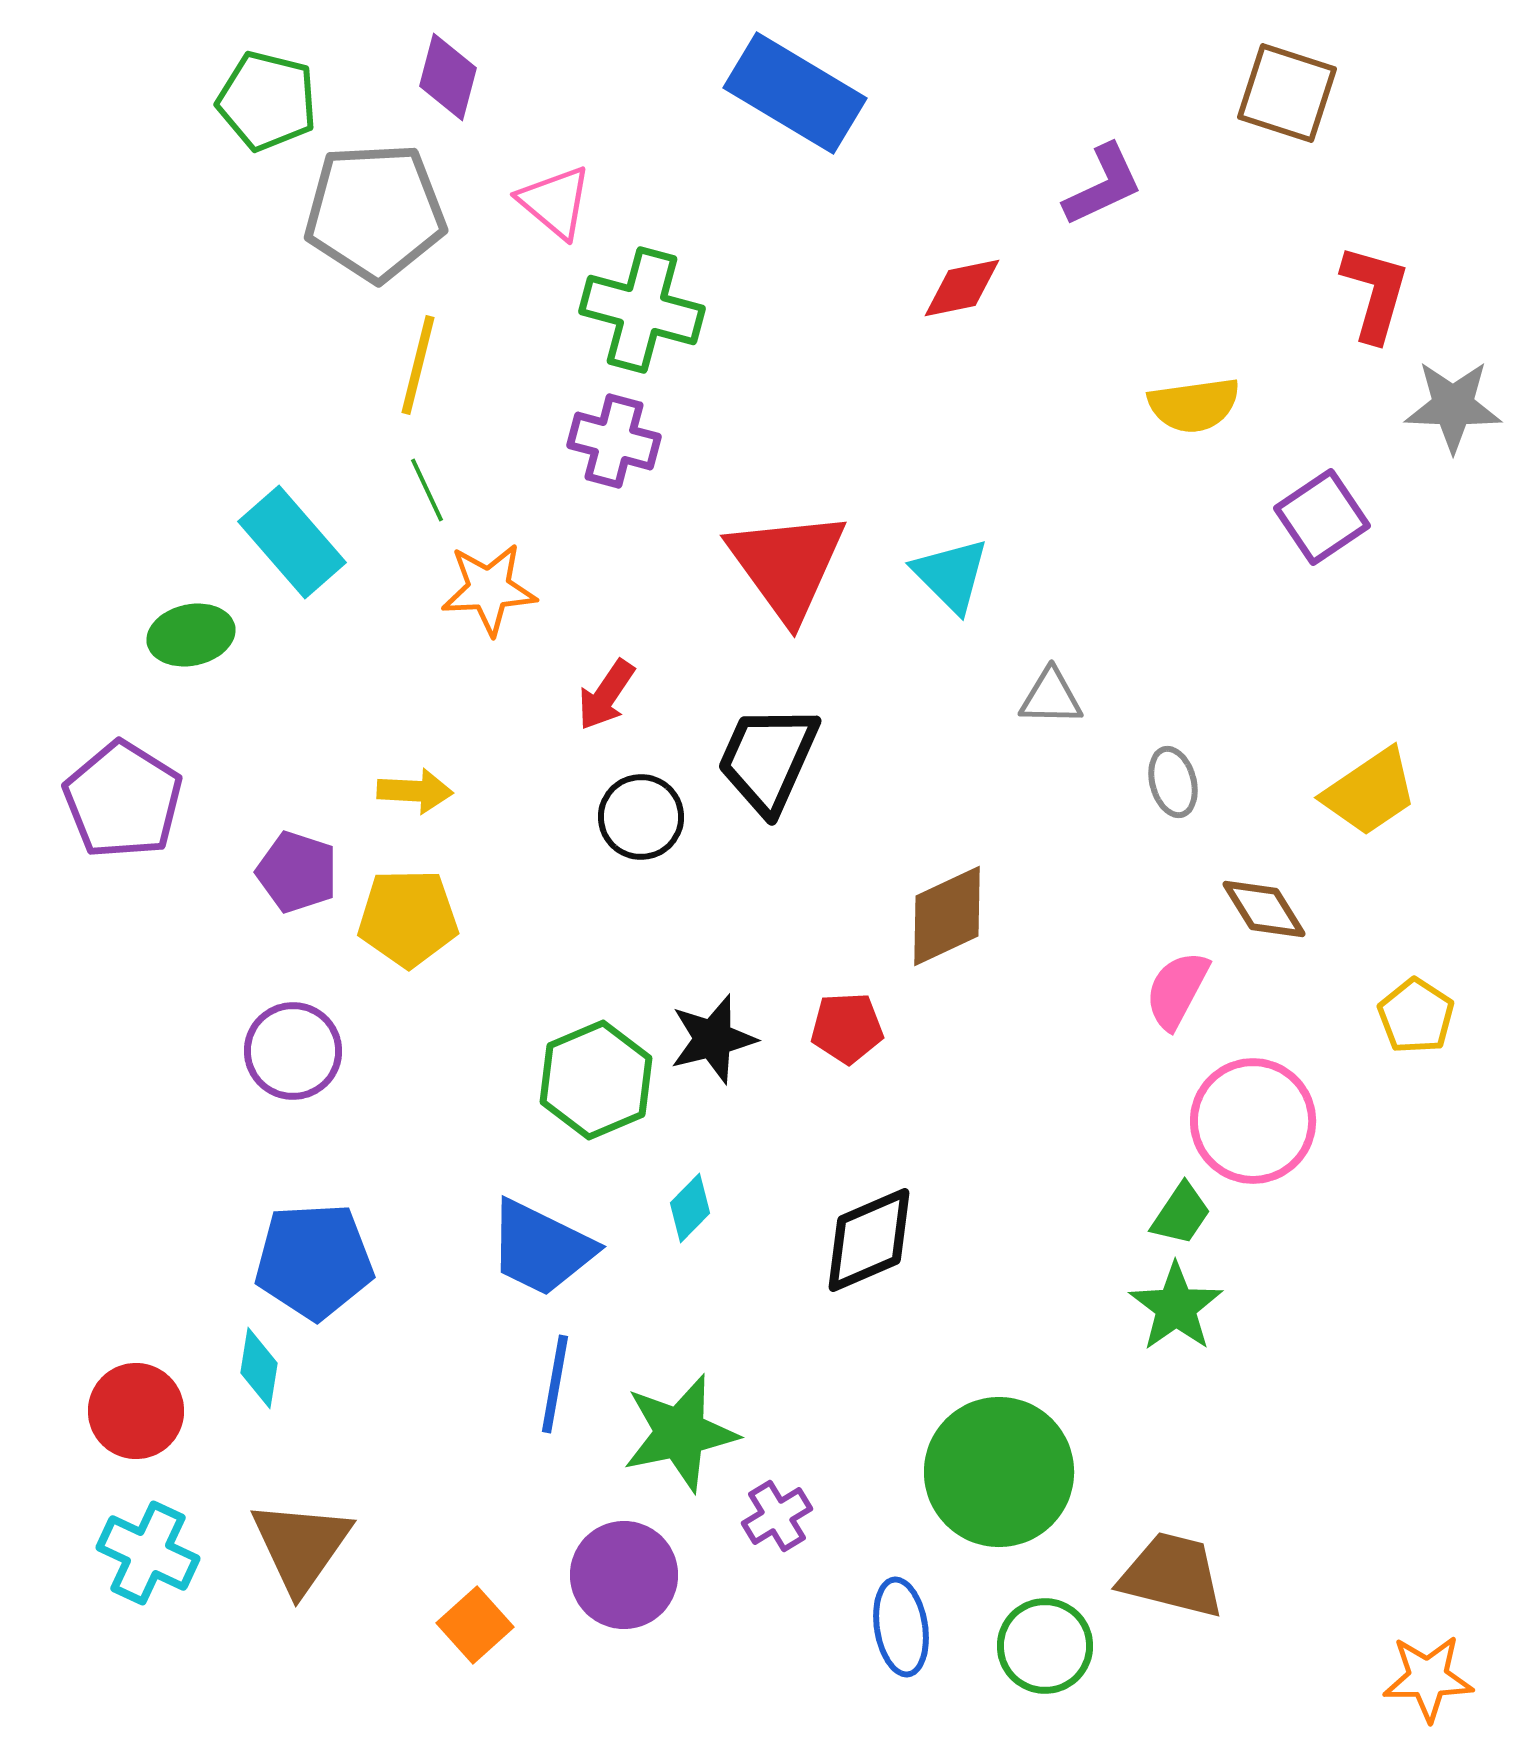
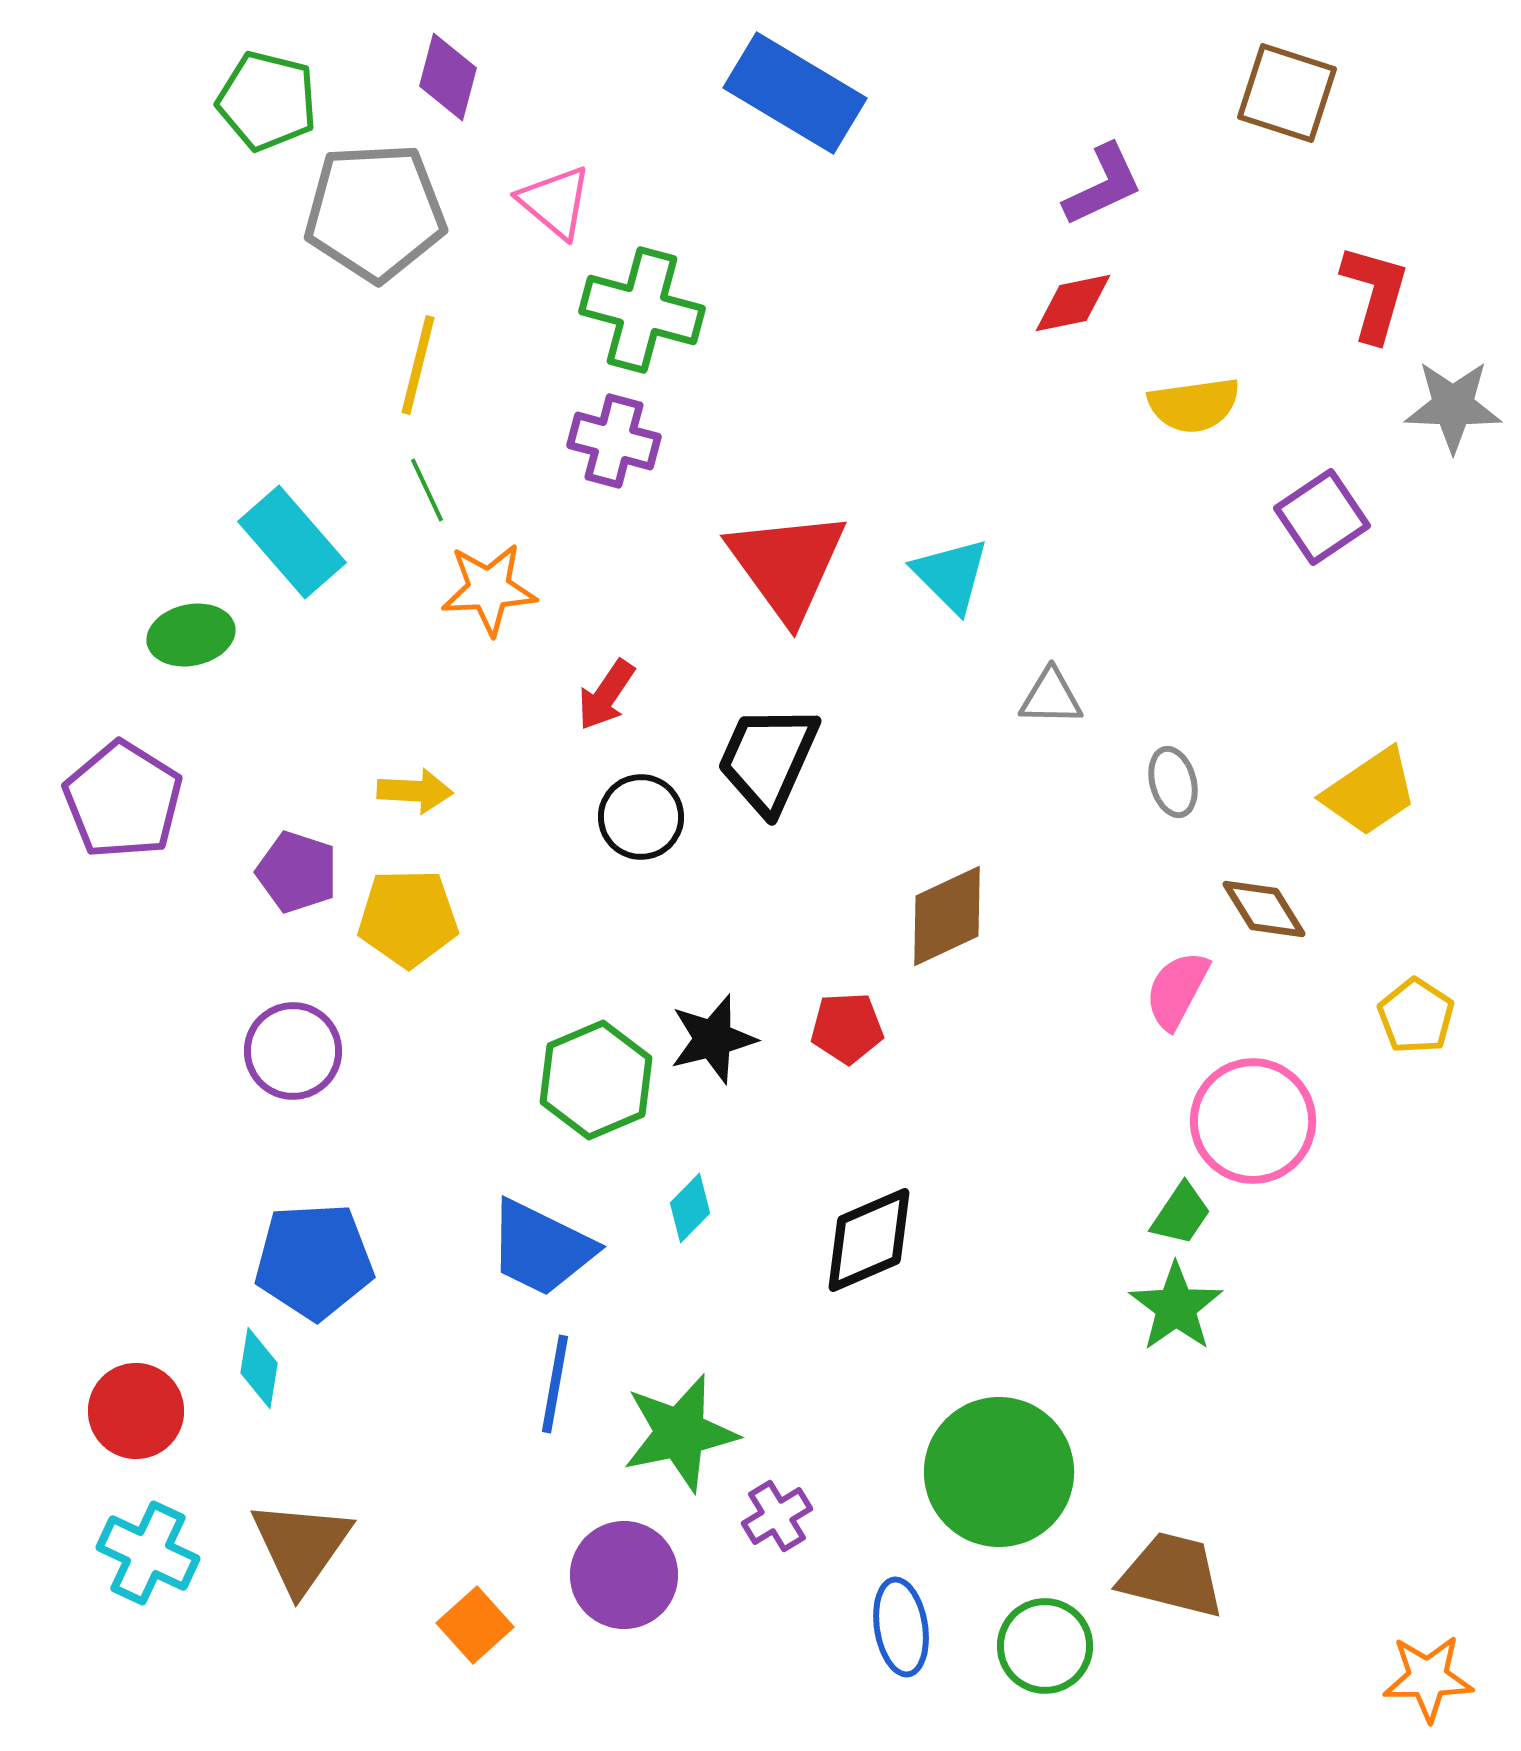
red diamond at (962, 288): moved 111 px right, 15 px down
